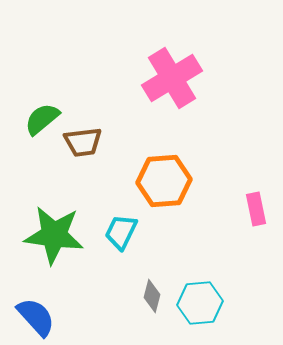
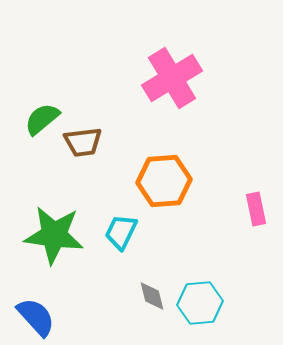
gray diamond: rotated 28 degrees counterclockwise
